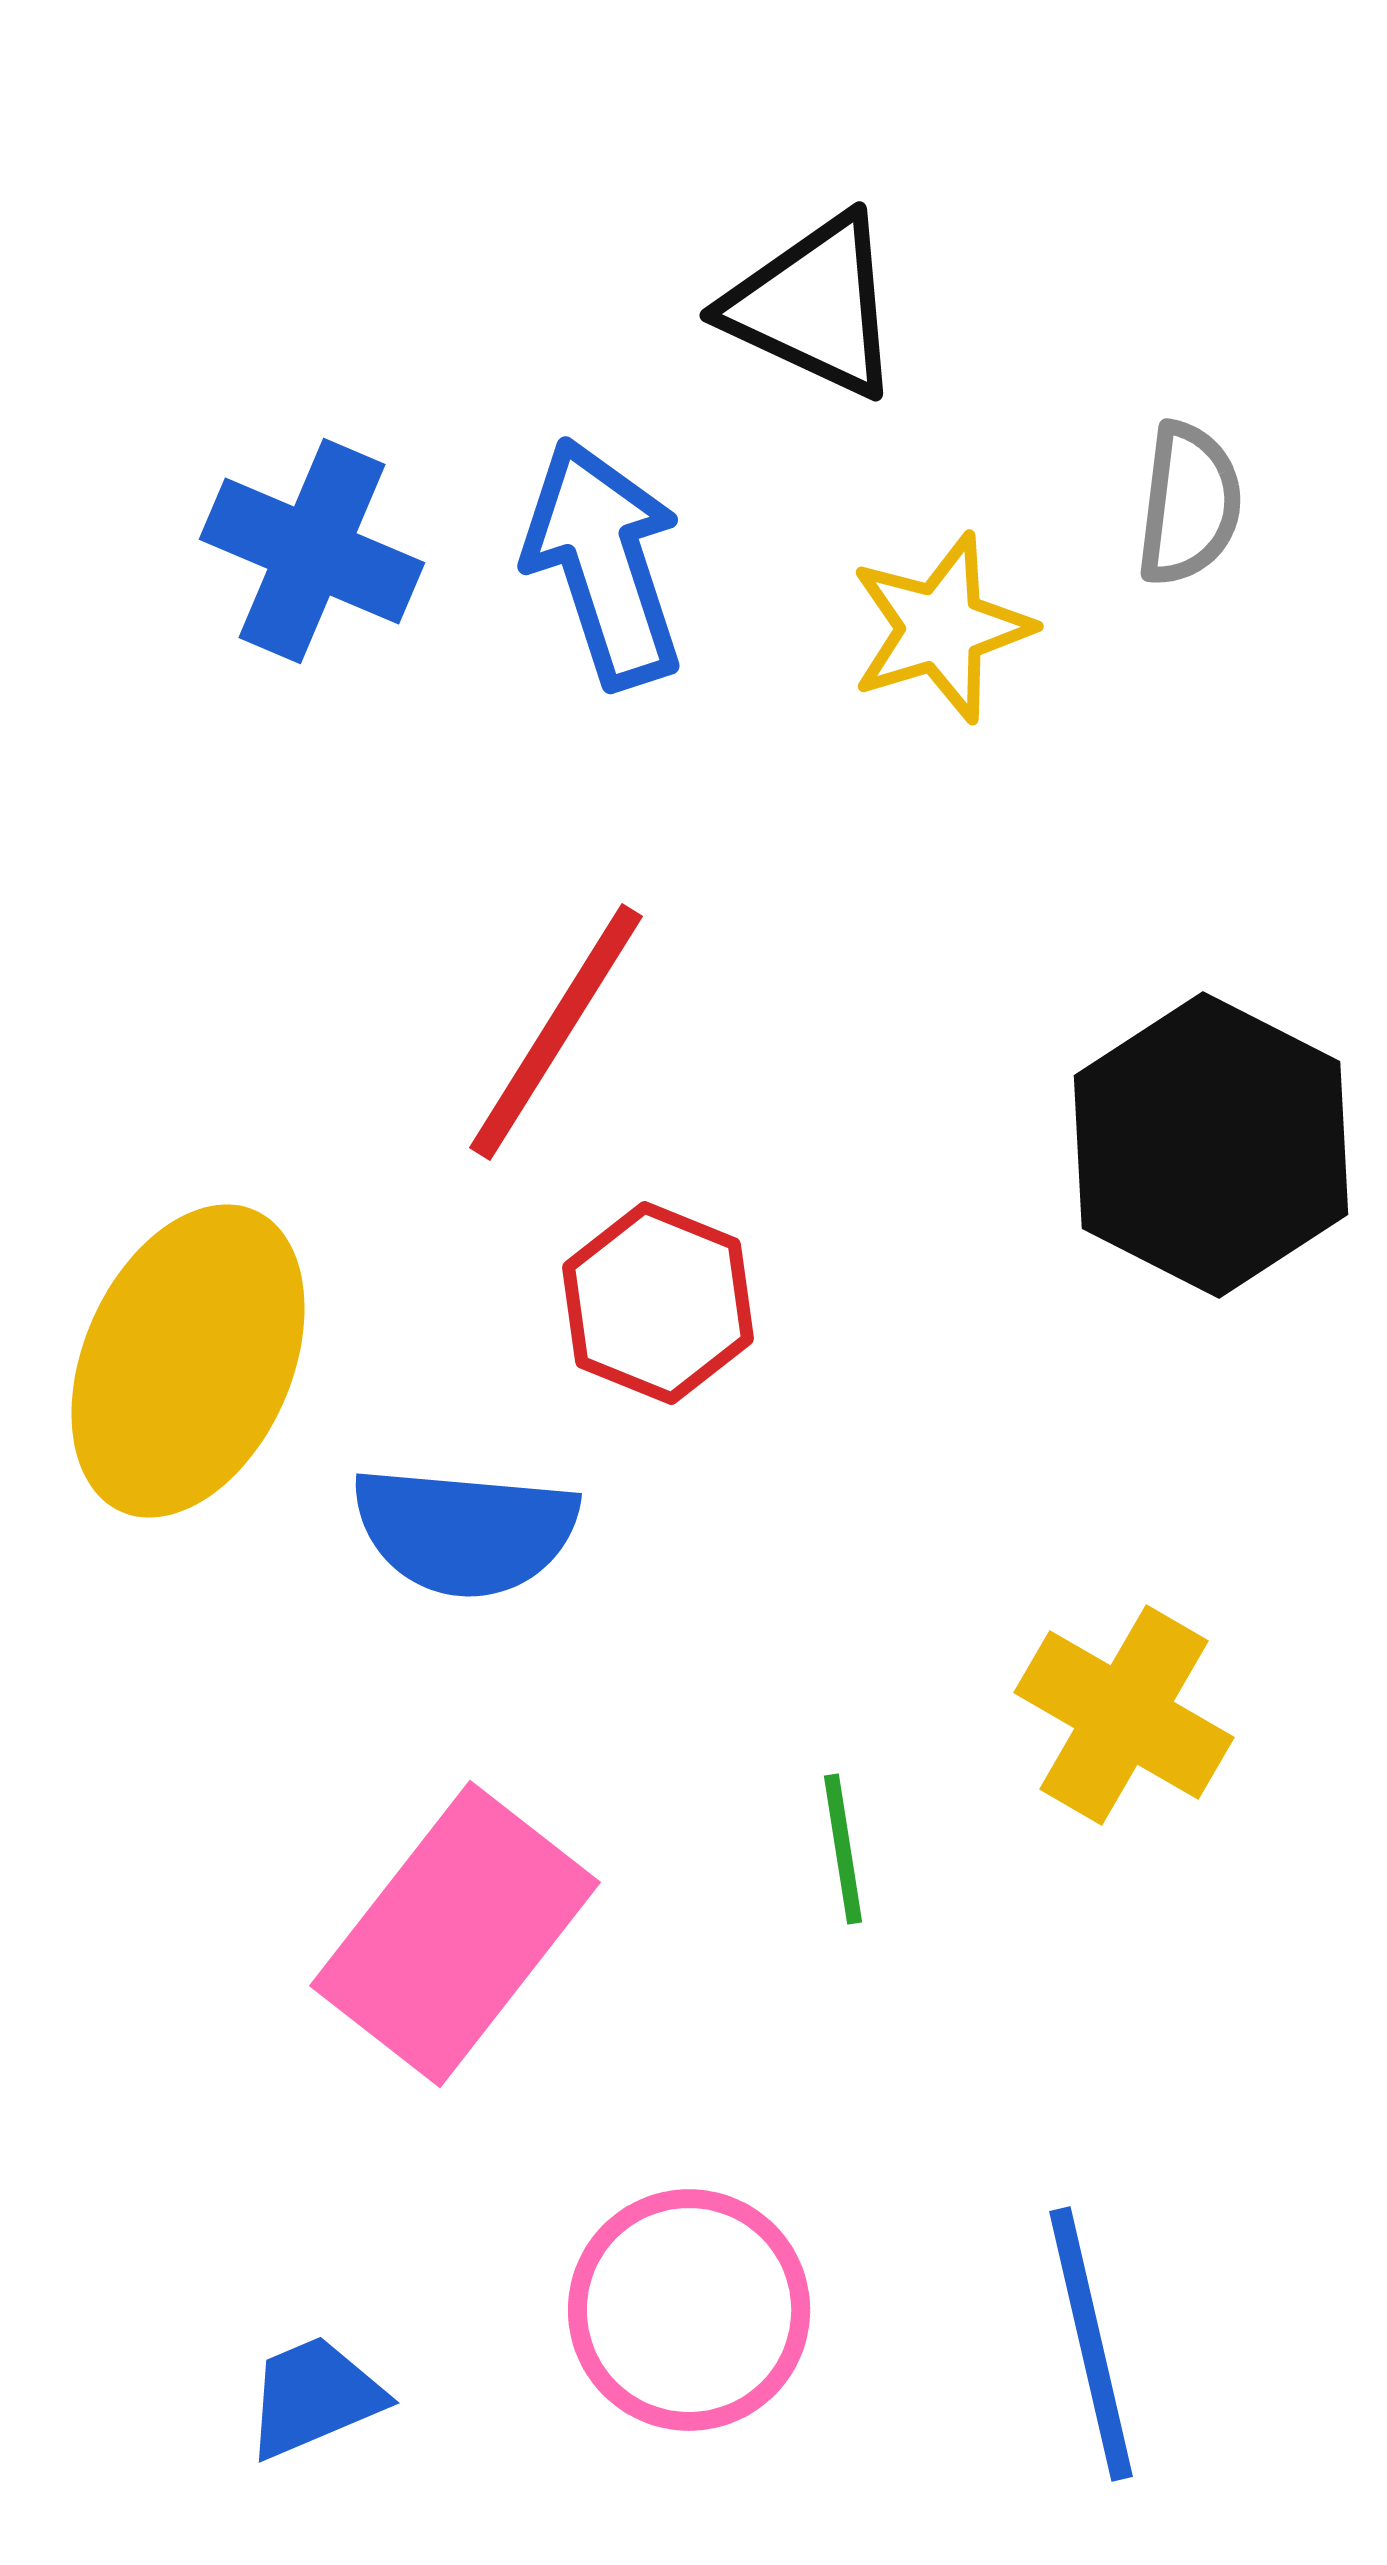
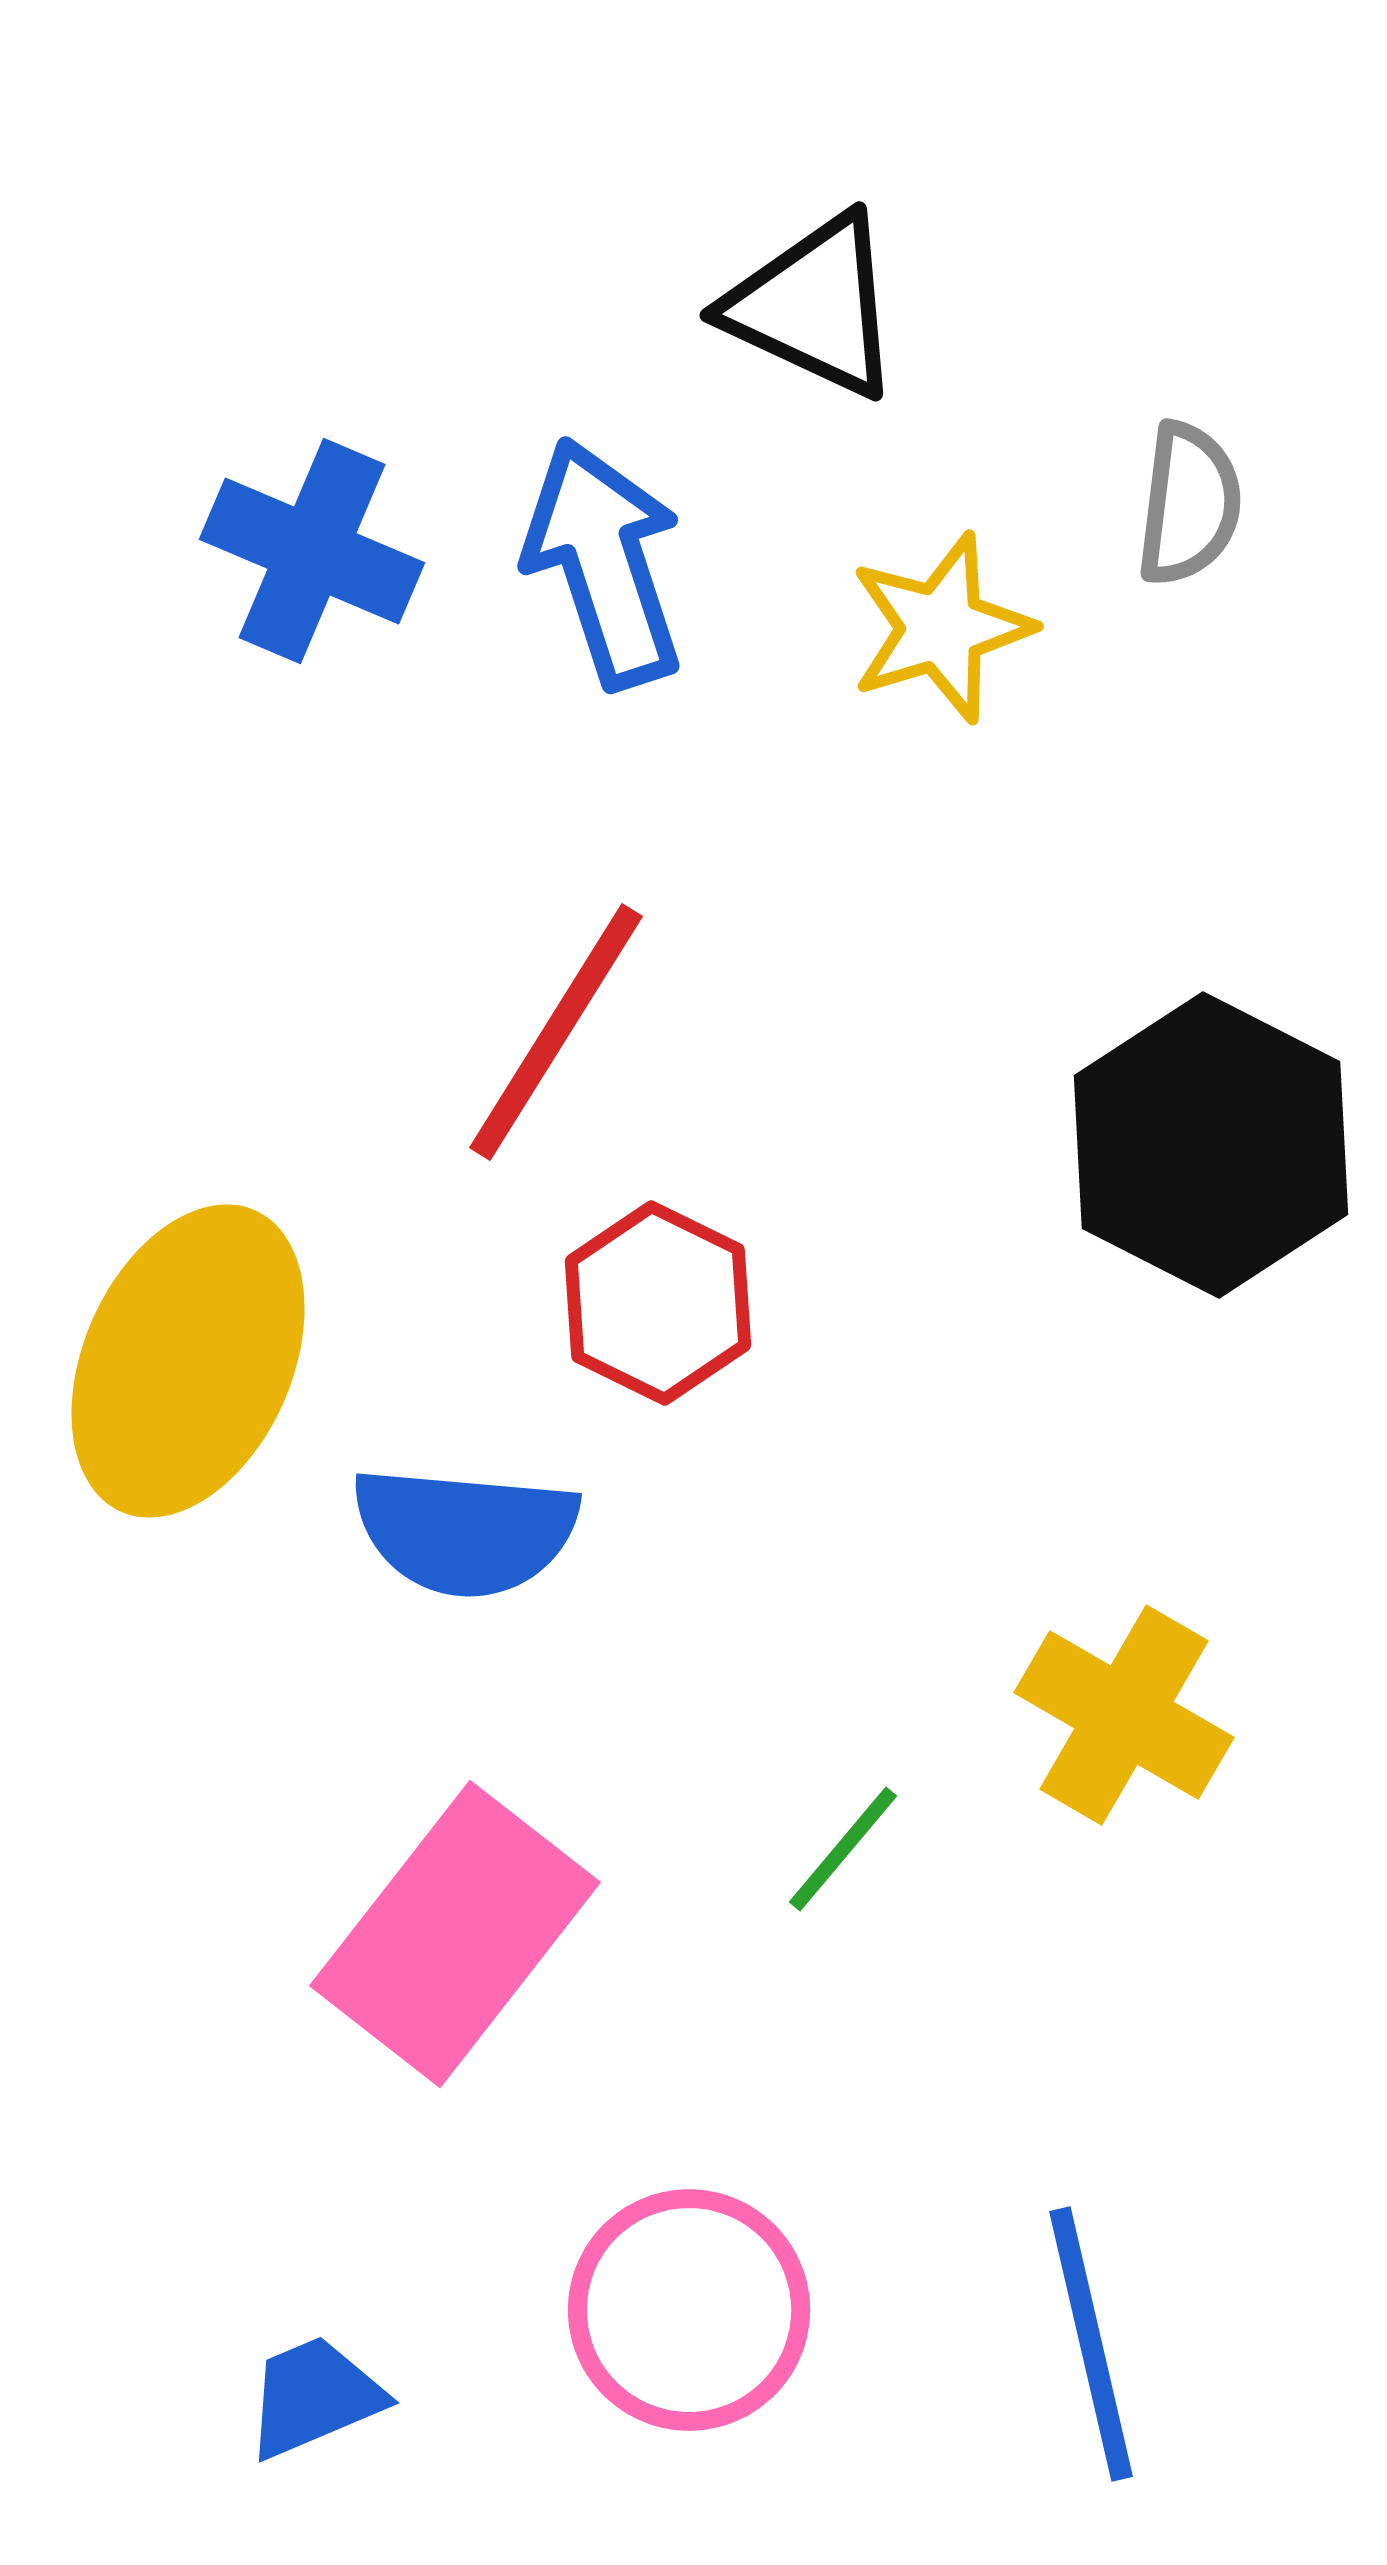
red hexagon: rotated 4 degrees clockwise
green line: rotated 49 degrees clockwise
